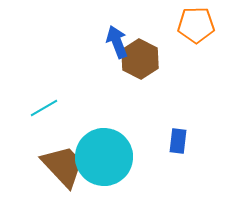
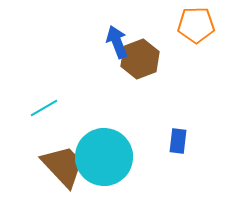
brown hexagon: rotated 12 degrees clockwise
